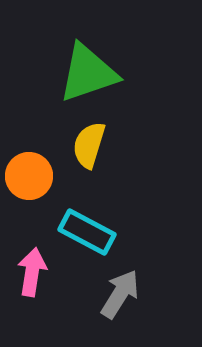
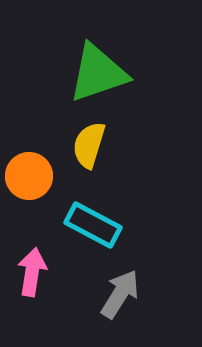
green triangle: moved 10 px right
cyan rectangle: moved 6 px right, 7 px up
